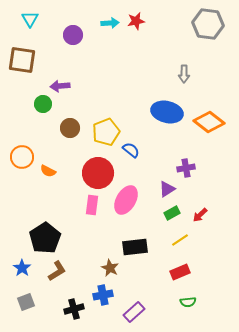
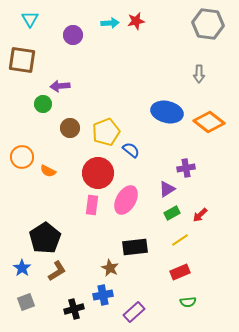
gray arrow: moved 15 px right
